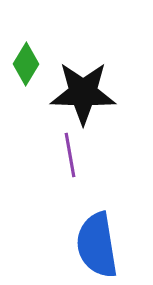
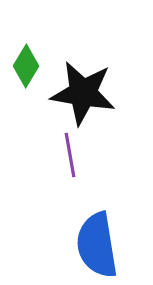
green diamond: moved 2 px down
black star: rotated 8 degrees clockwise
